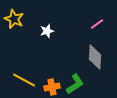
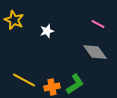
yellow star: moved 1 px down
pink line: moved 1 px right; rotated 64 degrees clockwise
gray diamond: moved 5 px up; rotated 40 degrees counterclockwise
